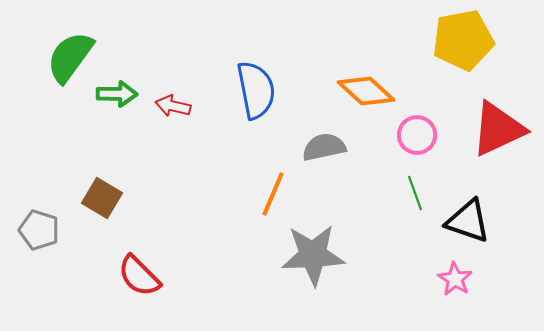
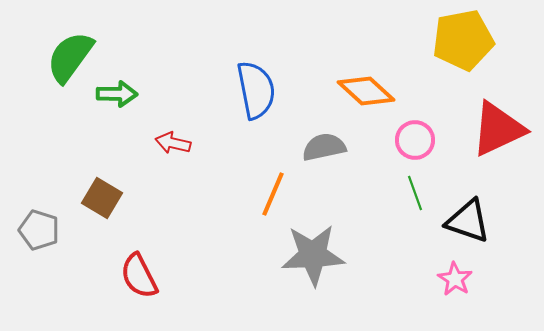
red arrow: moved 37 px down
pink circle: moved 2 px left, 5 px down
red semicircle: rotated 18 degrees clockwise
